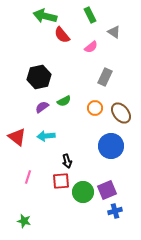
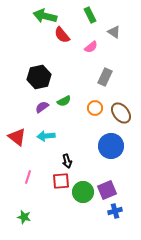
green star: moved 4 px up
